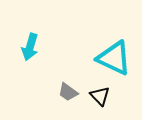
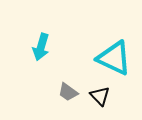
cyan arrow: moved 11 px right
